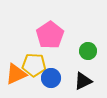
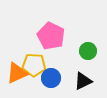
pink pentagon: moved 1 px right, 1 px down; rotated 12 degrees counterclockwise
orange triangle: moved 1 px right, 1 px up
